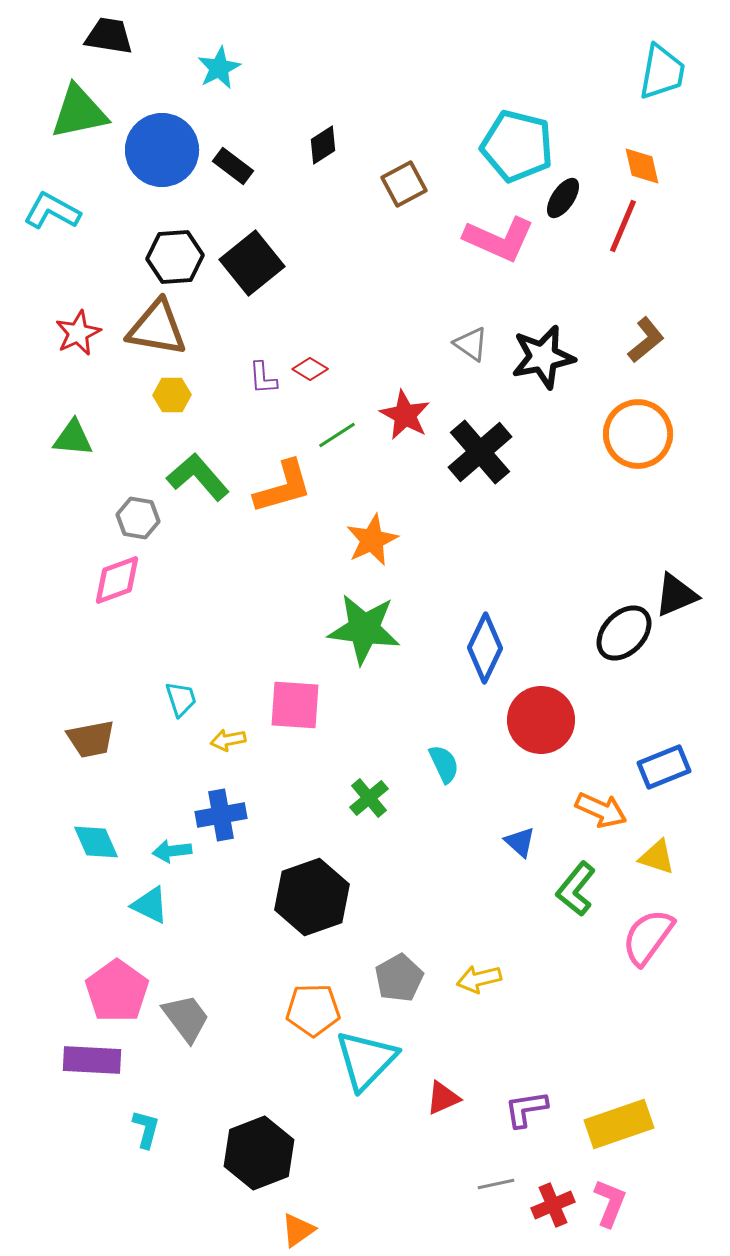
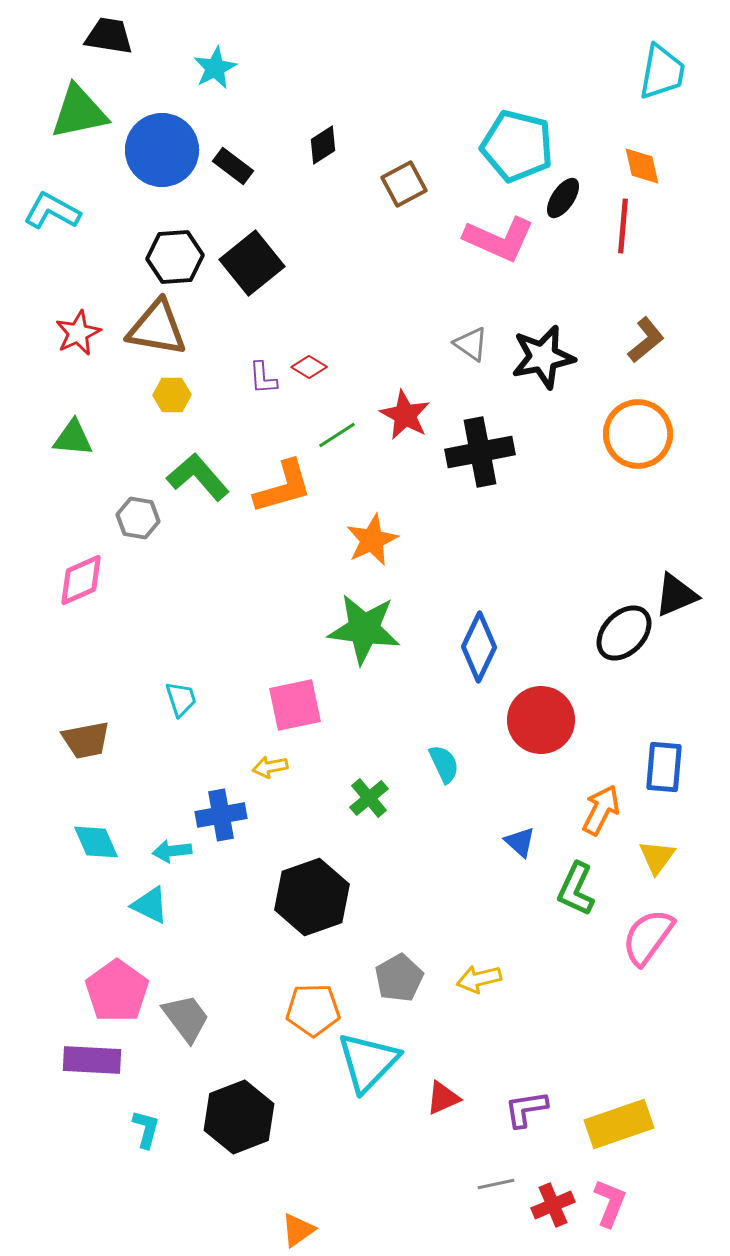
cyan star at (219, 68): moved 4 px left
red line at (623, 226): rotated 18 degrees counterclockwise
red diamond at (310, 369): moved 1 px left, 2 px up
black cross at (480, 452): rotated 30 degrees clockwise
pink diamond at (117, 580): moved 36 px left; rotated 4 degrees counterclockwise
blue diamond at (485, 648): moved 6 px left, 1 px up
pink square at (295, 705): rotated 16 degrees counterclockwise
brown trapezoid at (91, 739): moved 5 px left, 1 px down
yellow arrow at (228, 740): moved 42 px right, 27 px down
blue rectangle at (664, 767): rotated 63 degrees counterclockwise
orange arrow at (601, 810): rotated 87 degrees counterclockwise
yellow triangle at (657, 857): rotated 48 degrees clockwise
green L-shape at (576, 889): rotated 14 degrees counterclockwise
cyan triangle at (366, 1060): moved 2 px right, 2 px down
black hexagon at (259, 1153): moved 20 px left, 36 px up
